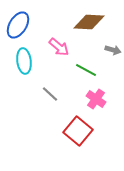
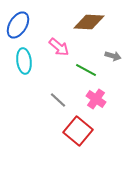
gray arrow: moved 6 px down
gray line: moved 8 px right, 6 px down
